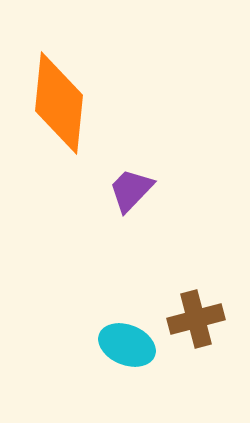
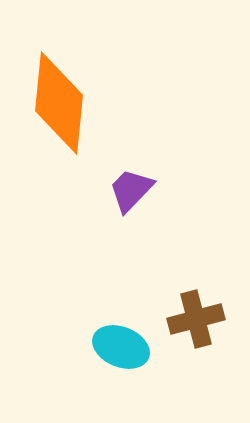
cyan ellipse: moved 6 px left, 2 px down
